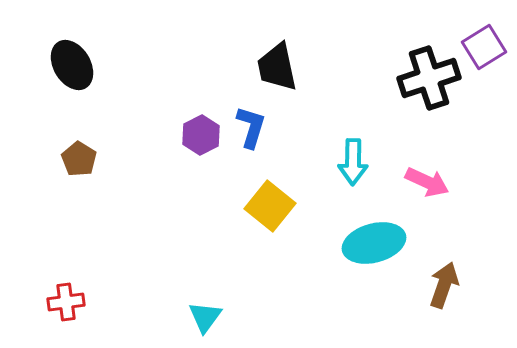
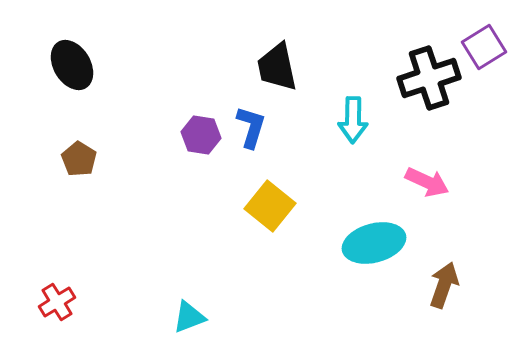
purple hexagon: rotated 24 degrees counterclockwise
cyan arrow: moved 42 px up
red cross: moved 9 px left; rotated 24 degrees counterclockwise
cyan triangle: moved 16 px left; rotated 33 degrees clockwise
